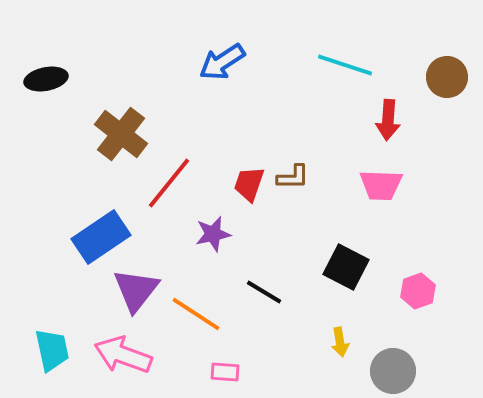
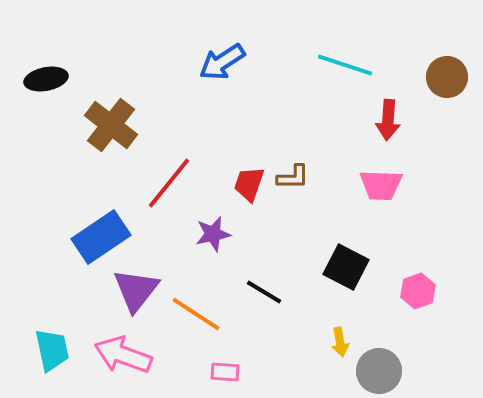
brown cross: moved 10 px left, 9 px up
gray circle: moved 14 px left
